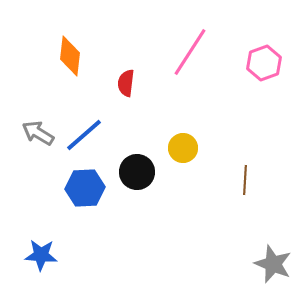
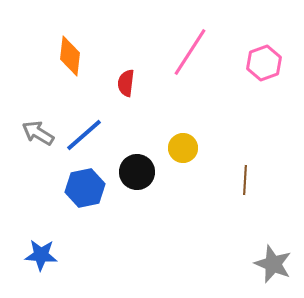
blue hexagon: rotated 9 degrees counterclockwise
